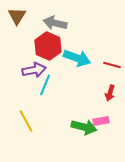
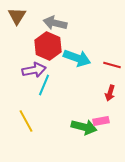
cyan line: moved 1 px left
